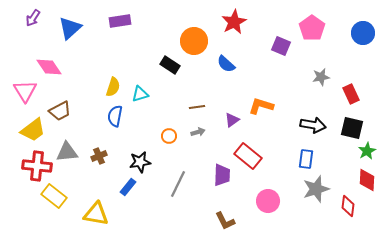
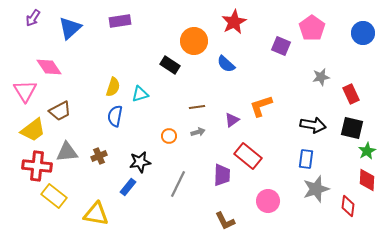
orange L-shape at (261, 106): rotated 35 degrees counterclockwise
